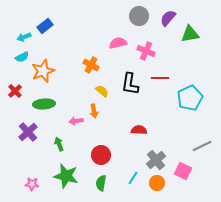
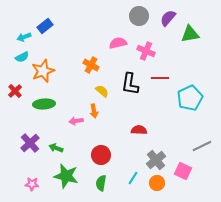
purple cross: moved 2 px right, 11 px down
green arrow: moved 3 px left, 4 px down; rotated 48 degrees counterclockwise
